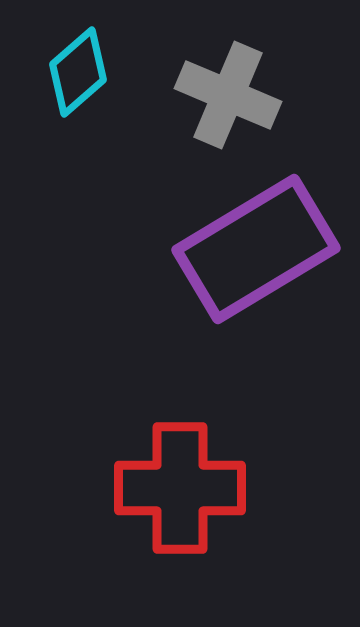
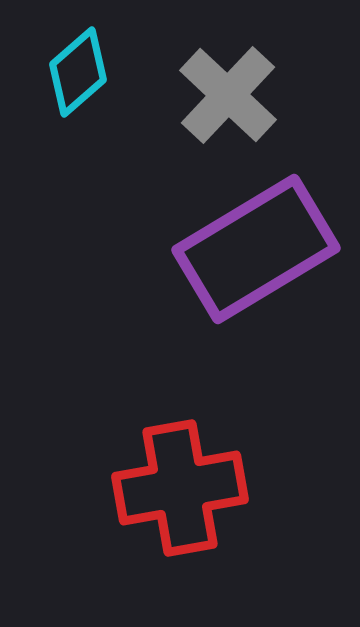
gray cross: rotated 20 degrees clockwise
red cross: rotated 10 degrees counterclockwise
